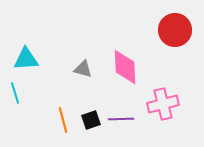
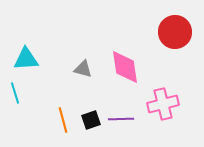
red circle: moved 2 px down
pink diamond: rotated 6 degrees counterclockwise
